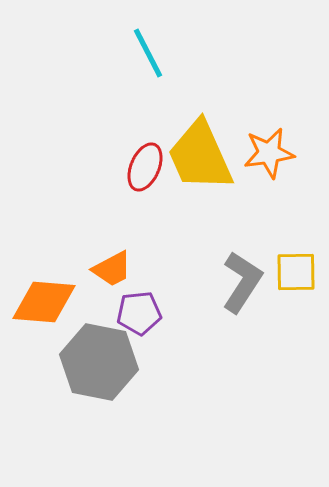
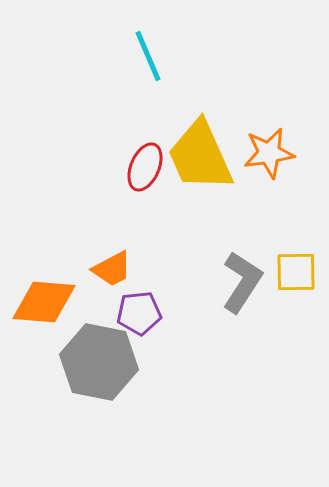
cyan line: moved 3 px down; rotated 4 degrees clockwise
